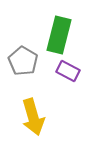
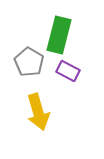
gray pentagon: moved 6 px right, 1 px down
yellow arrow: moved 5 px right, 5 px up
